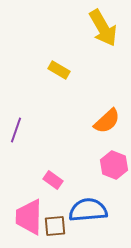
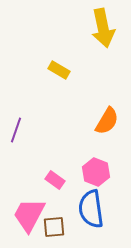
yellow arrow: rotated 18 degrees clockwise
orange semicircle: rotated 16 degrees counterclockwise
pink hexagon: moved 18 px left, 7 px down
pink rectangle: moved 2 px right
blue semicircle: moved 3 px right, 1 px up; rotated 93 degrees counterclockwise
pink trapezoid: moved 2 px up; rotated 27 degrees clockwise
brown square: moved 1 px left, 1 px down
